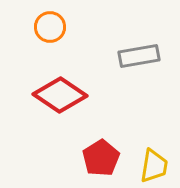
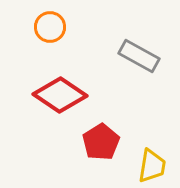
gray rectangle: rotated 39 degrees clockwise
red pentagon: moved 16 px up
yellow trapezoid: moved 2 px left
